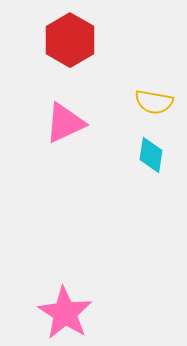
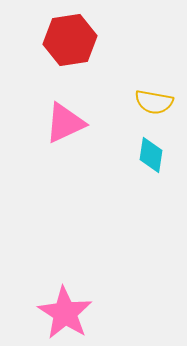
red hexagon: rotated 21 degrees clockwise
